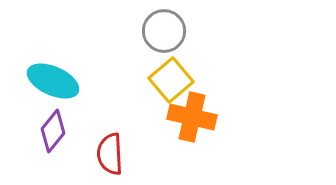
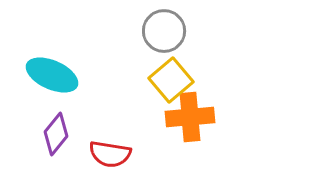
cyan ellipse: moved 1 px left, 6 px up
orange cross: moved 2 px left; rotated 18 degrees counterclockwise
purple diamond: moved 3 px right, 3 px down
red semicircle: rotated 78 degrees counterclockwise
